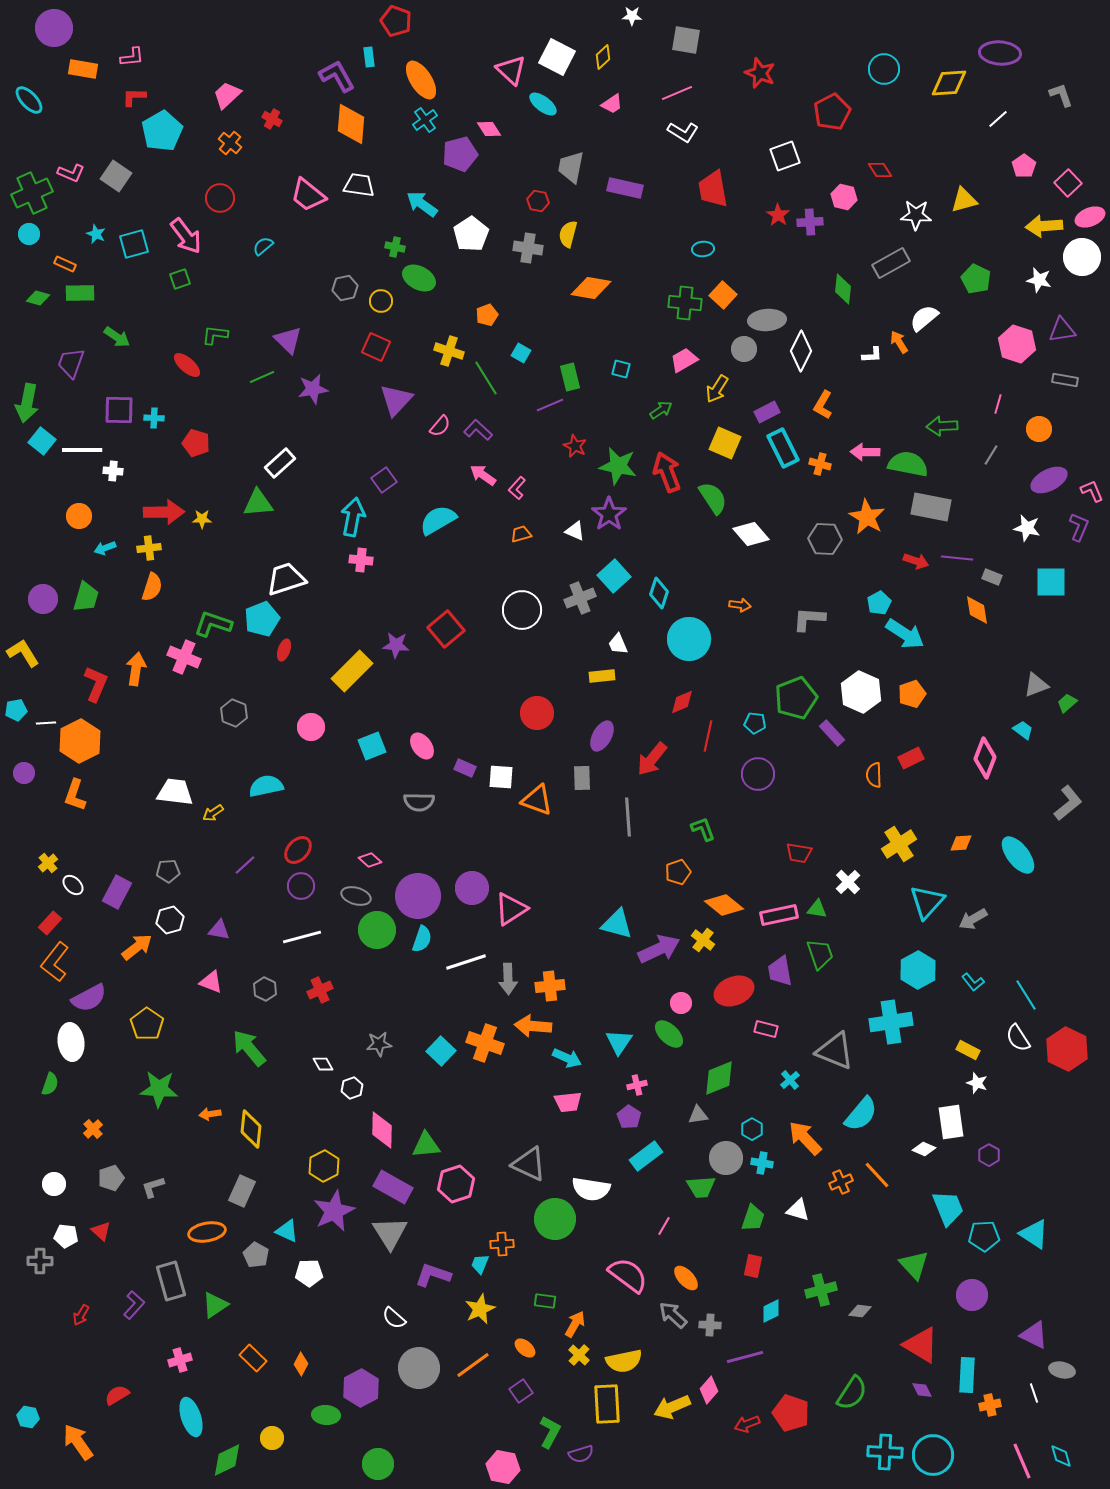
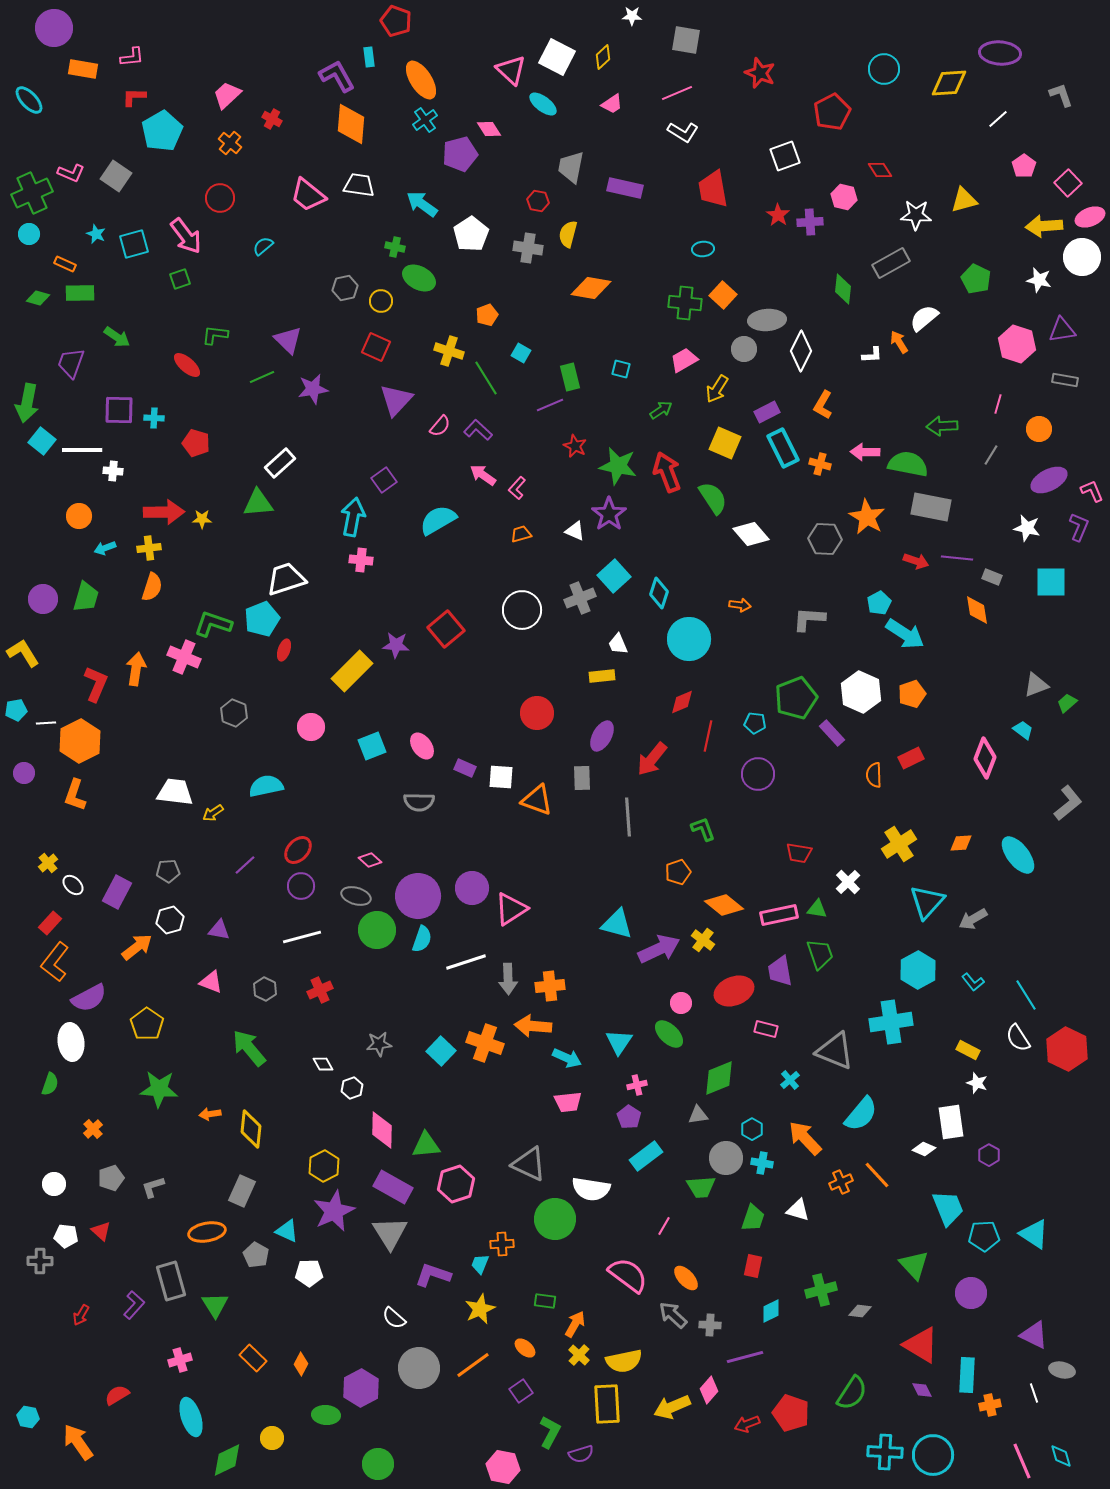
purple circle at (972, 1295): moved 1 px left, 2 px up
green triangle at (215, 1305): rotated 28 degrees counterclockwise
